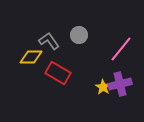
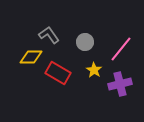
gray circle: moved 6 px right, 7 px down
gray L-shape: moved 6 px up
yellow star: moved 9 px left, 17 px up
